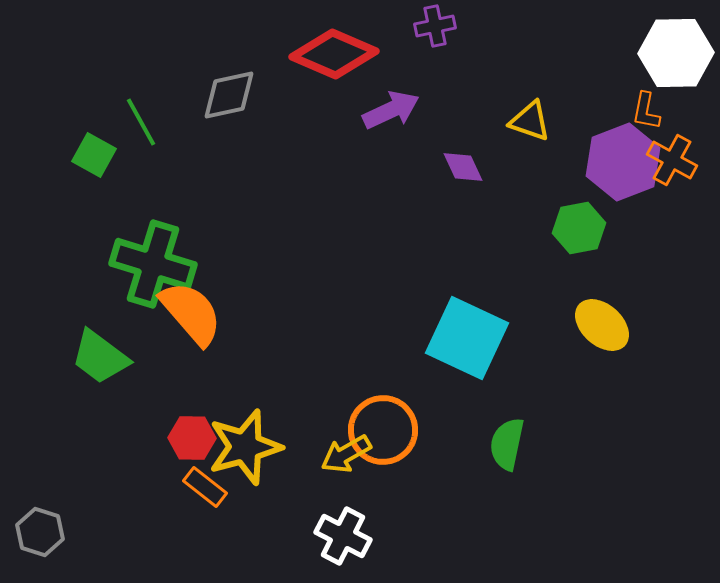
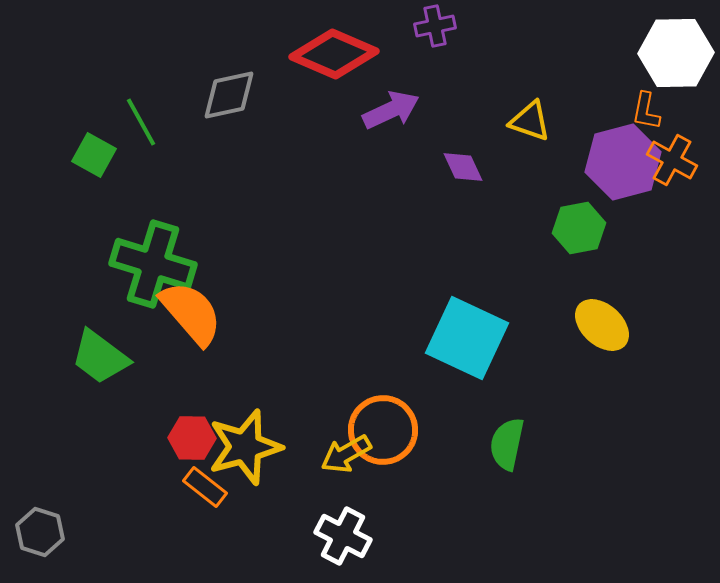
purple hexagon: rotated 6 degrees clockwise
